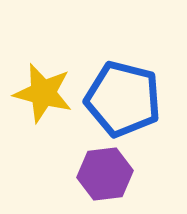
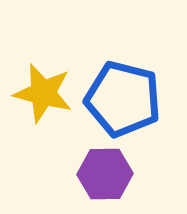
purple hexagon: rotated 6 degrees clockwise
